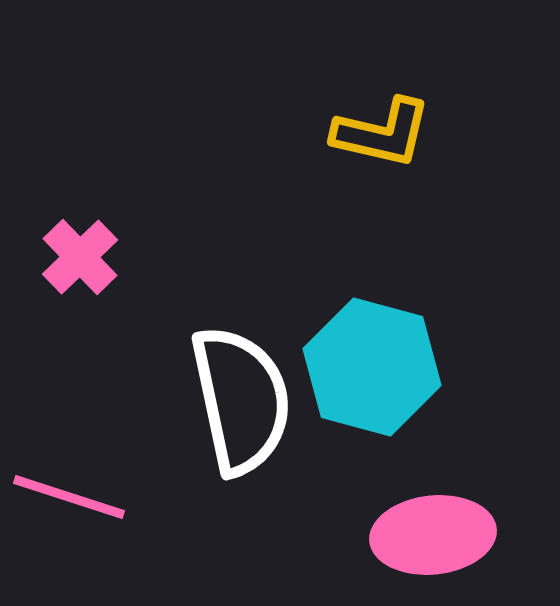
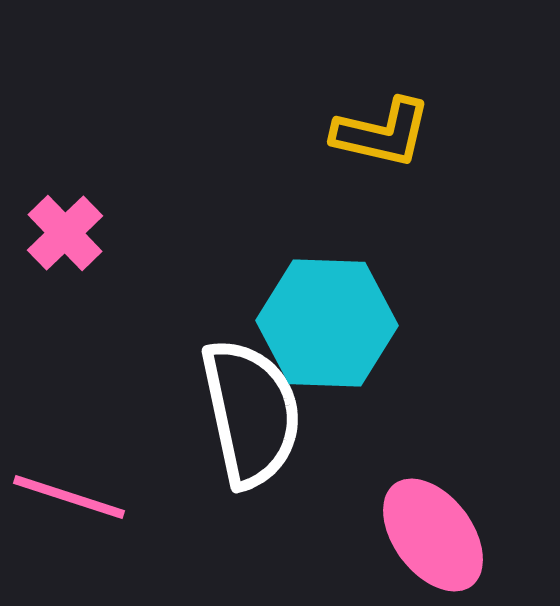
pink cross: moved 15 px left, 24 px up
cyan hexagon: moved 45 px left, 44 px up; rotated 13 degrees counterclockwise
white semicircle: moved 10 px right, 13 px down
pink ellipse: rotated 59 degrees clockwise
